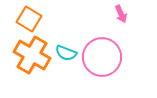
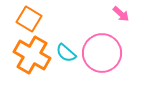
pink arrow: rotated 24 degrees counterclockwise
cyan semicircle: rotated 20 degrees clockwise
pink circle: moved 4 px up
